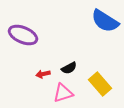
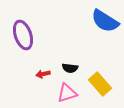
purple ellipse: rotated 48 degrees clockwise
black semicircle: moved 1 px right; rotated 35 degrees clockwise
pink triangle: moved 4 px right
